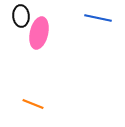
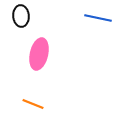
pink ellipse: moved 21 px down
